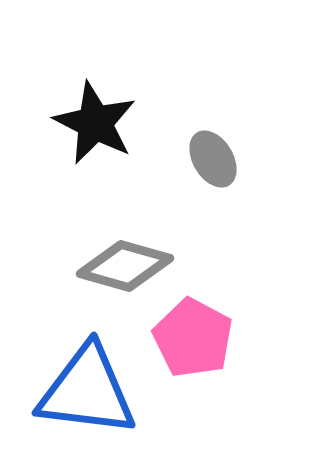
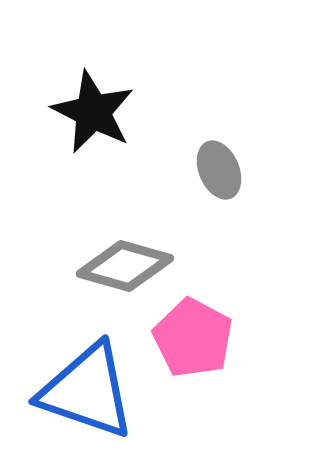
black star: moved 2 px left, 11 px up
gray ellipse: moved 6 px right, 11 px down; rotated 8 degrees clockwise
blue triangle: rotated 12 degrees clockwise
